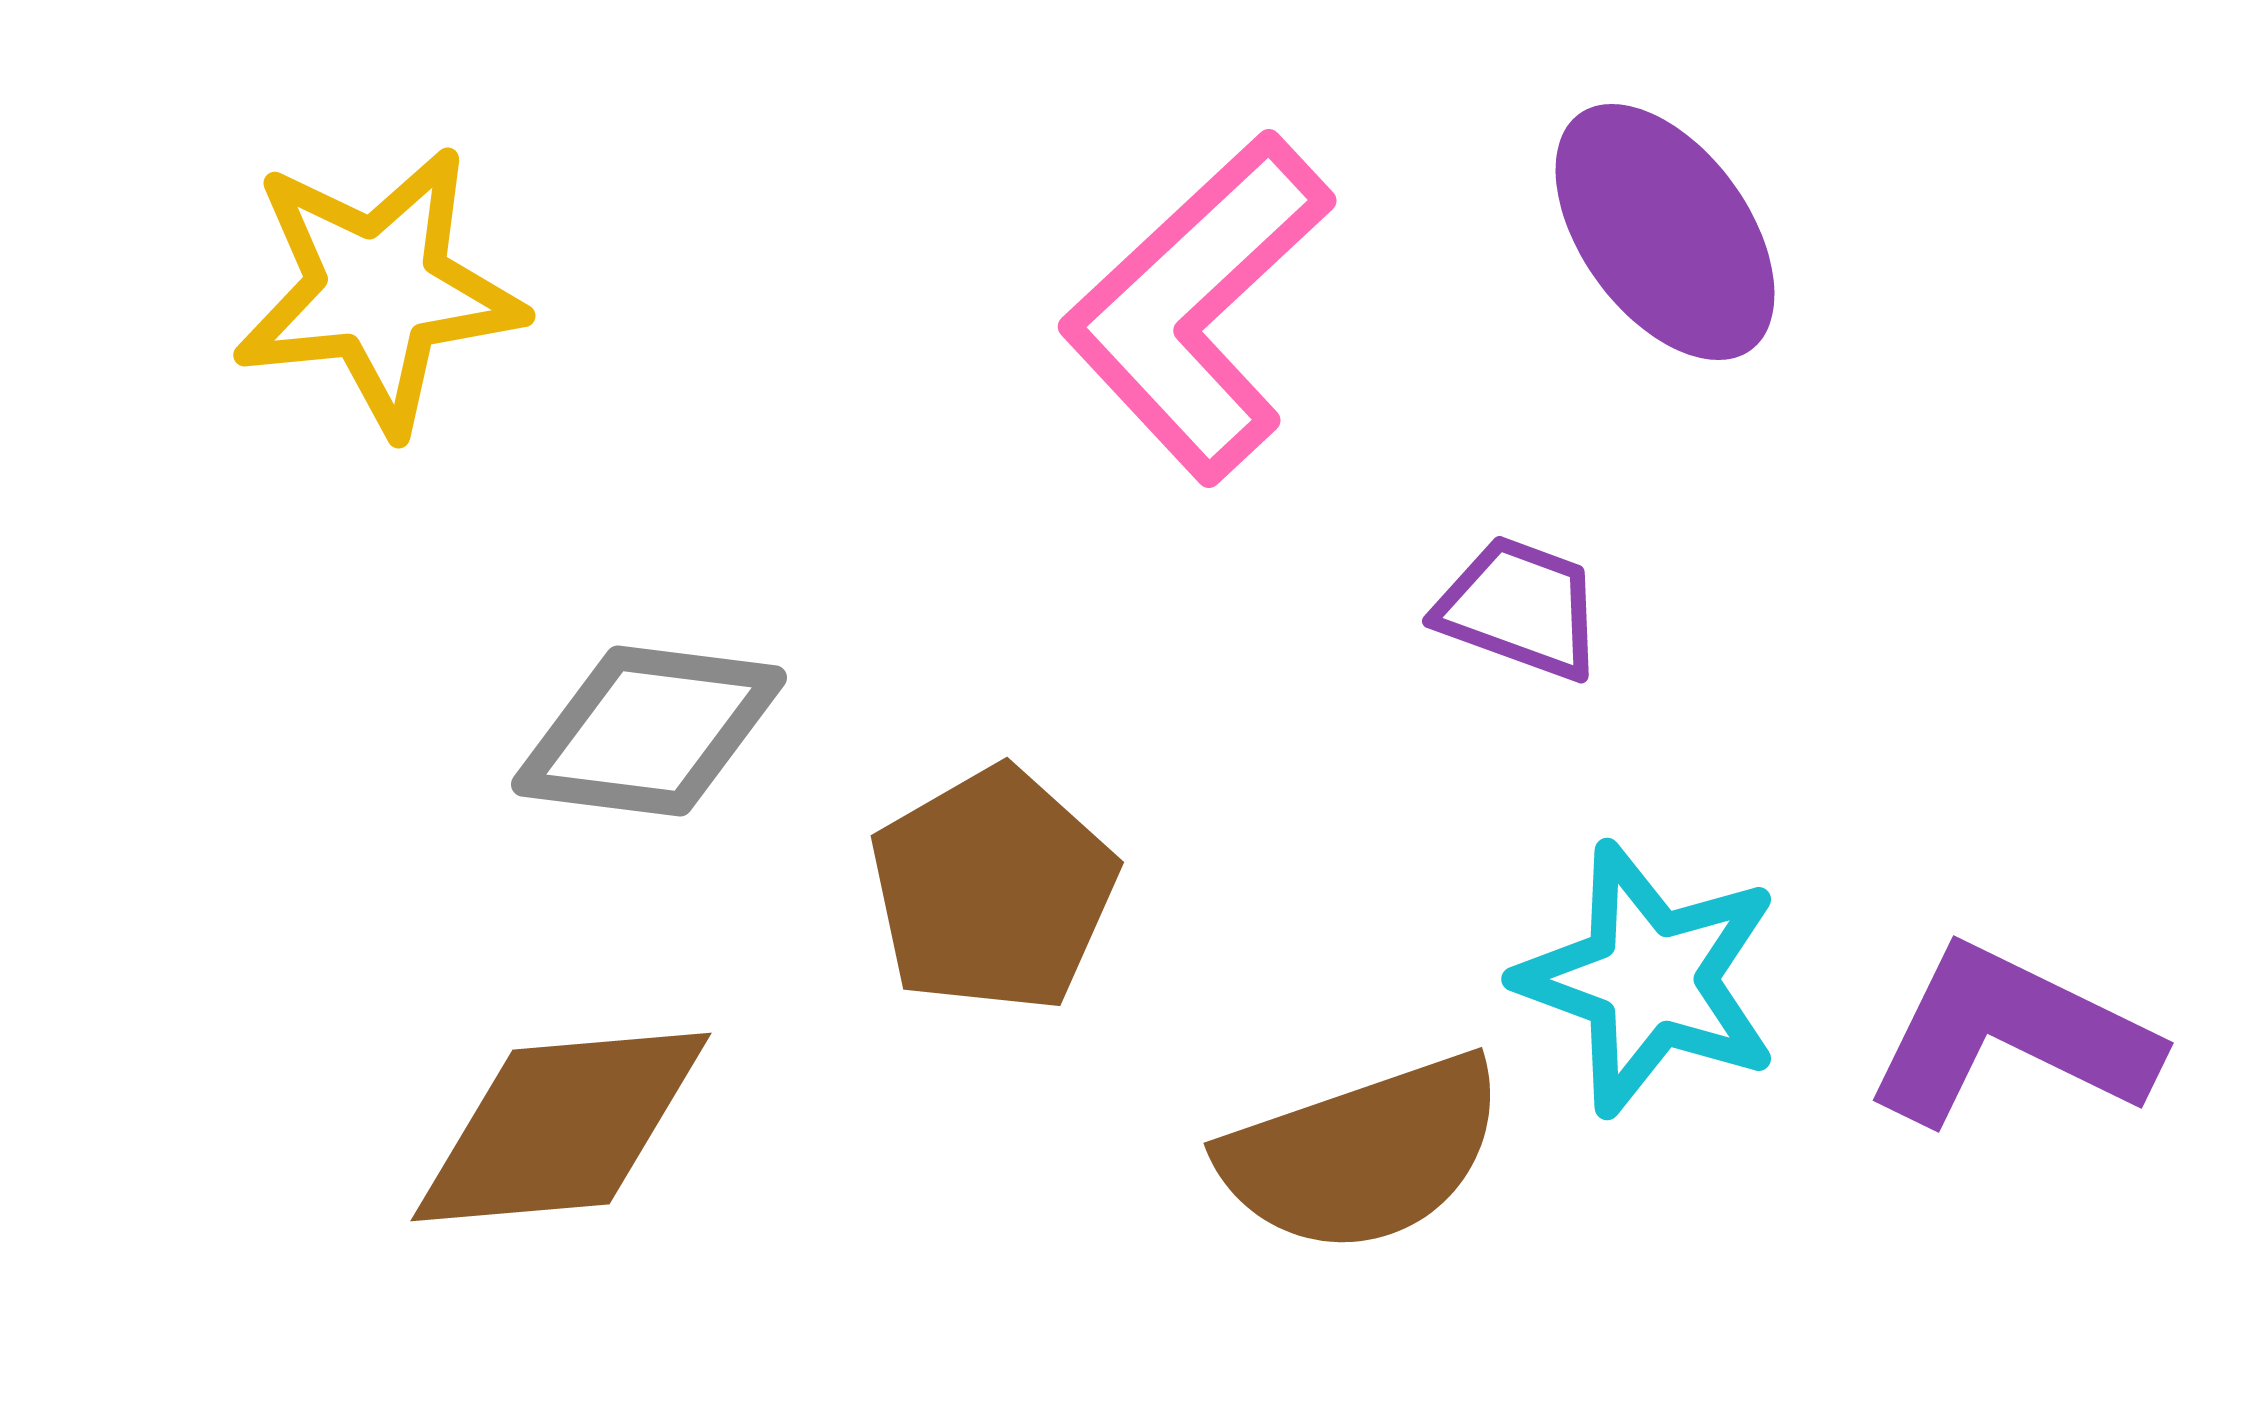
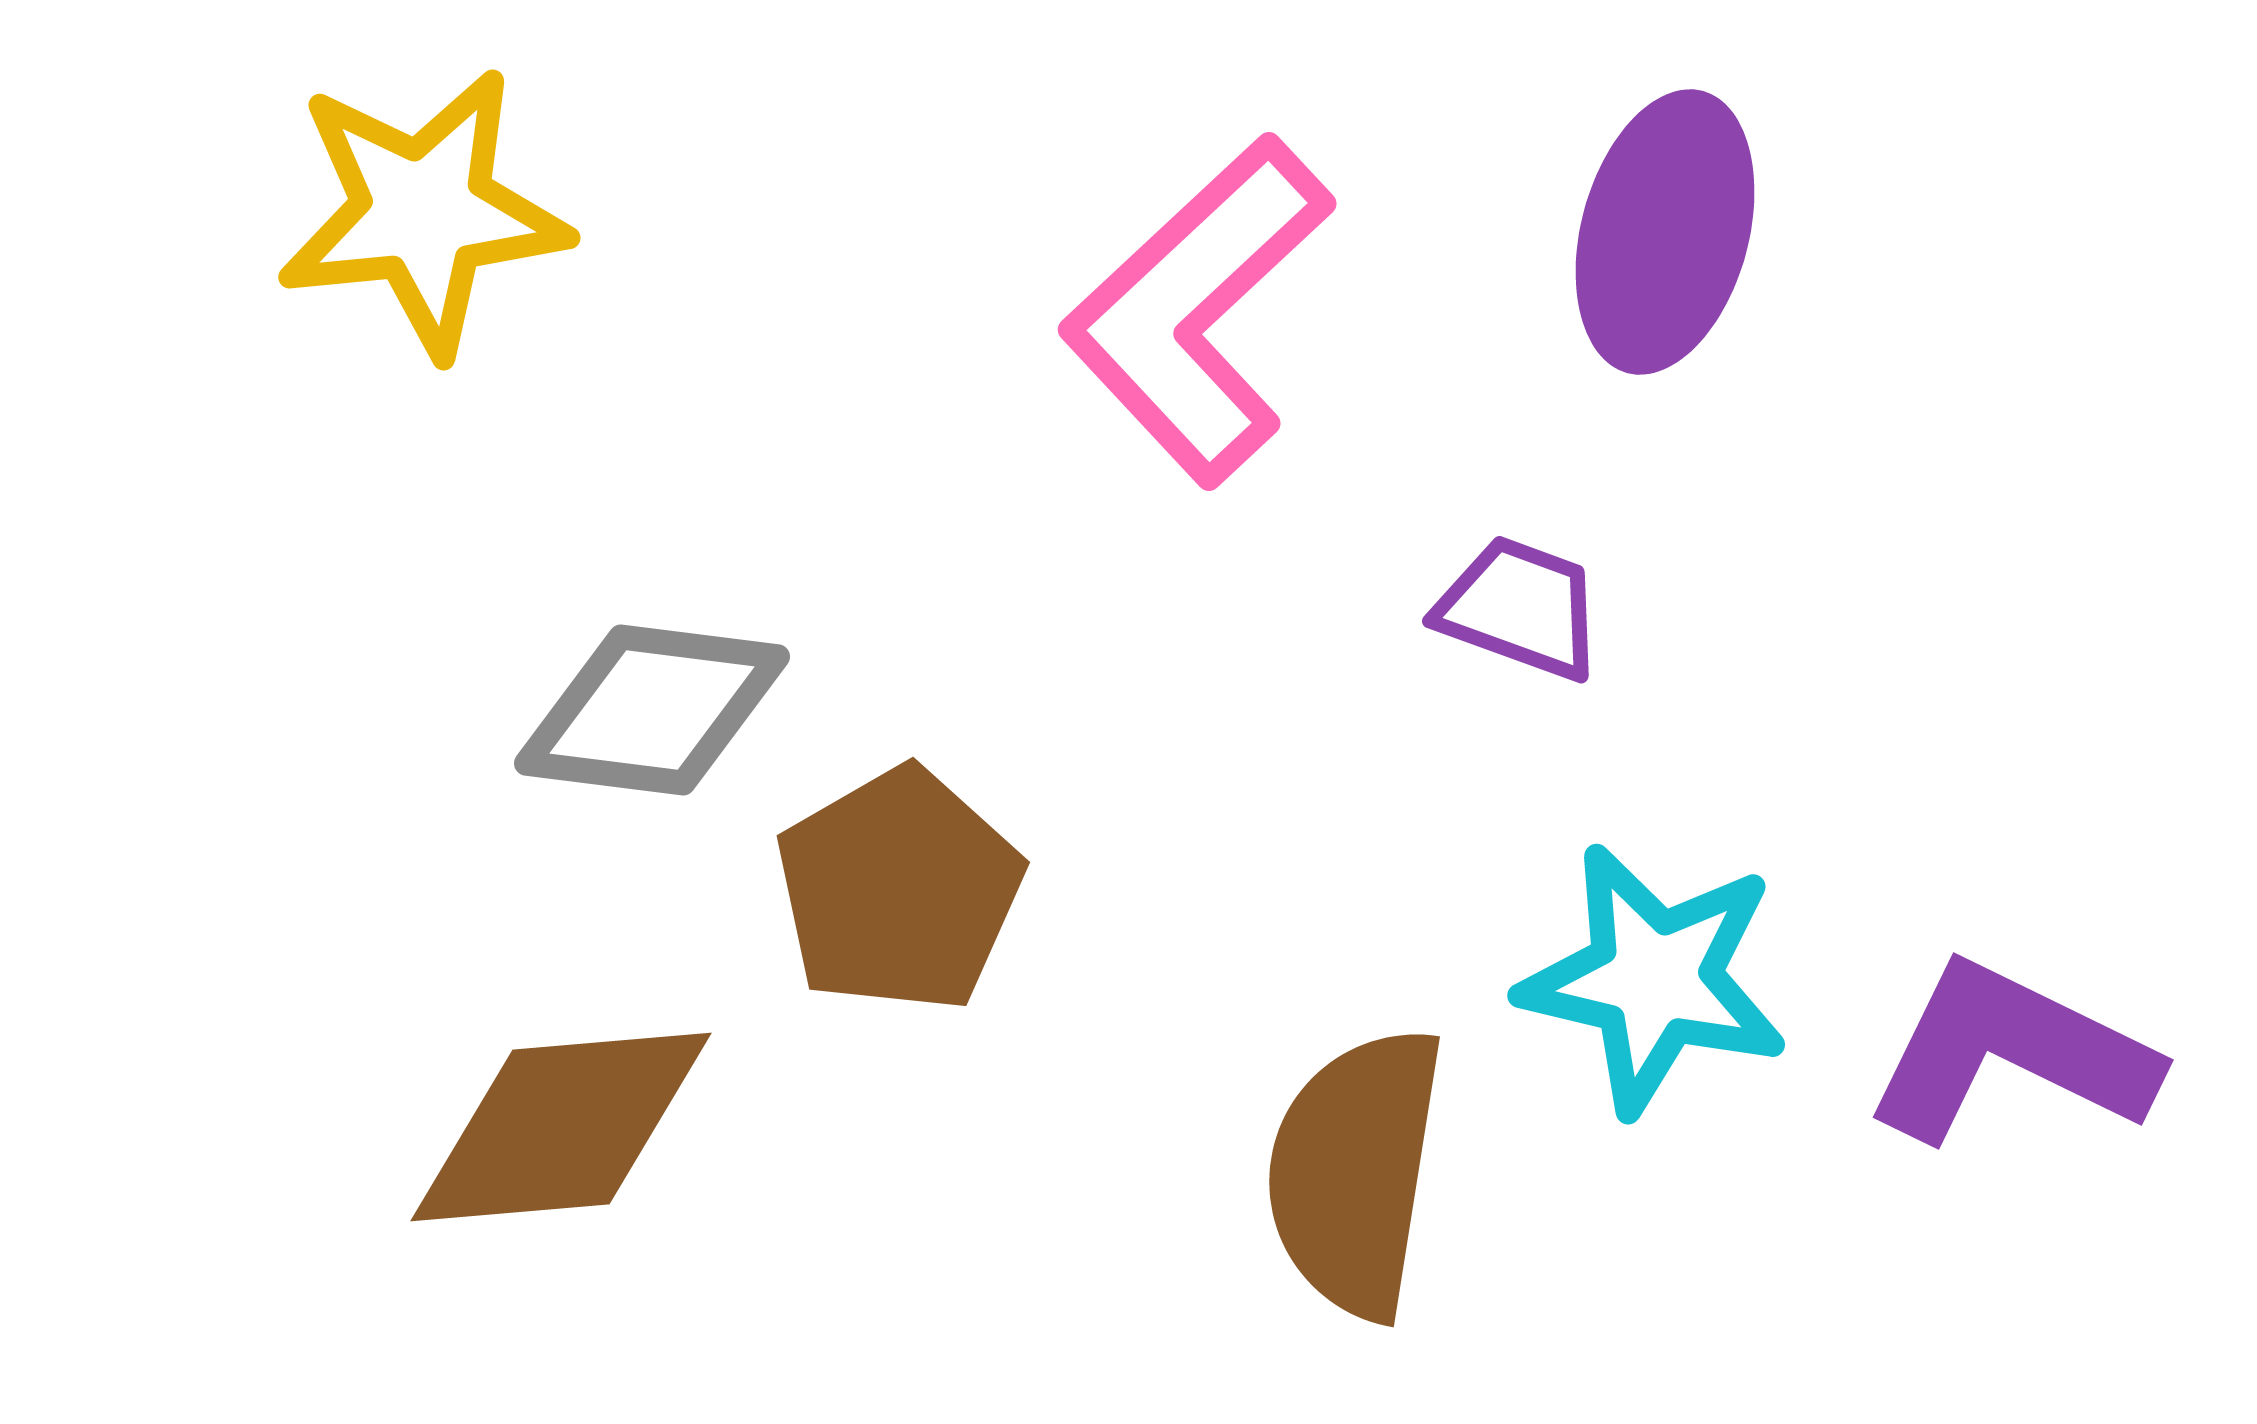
purple ellipse: rotated 51 degrees clockwise
yellow star: moved 45 px right, 78 px up
pink L-shape: moved 3 px down
gray diamond: moved 3 px right, 21 px up
brown pentagon: moved 94 px left
cyan star: moved 5 px right; rotated 7 degrees counterclockwise
purple L-shape: moved 17 px down
brown semicircle: moved 8 px left, 18 px down; rotated 118 degrees clockwise
